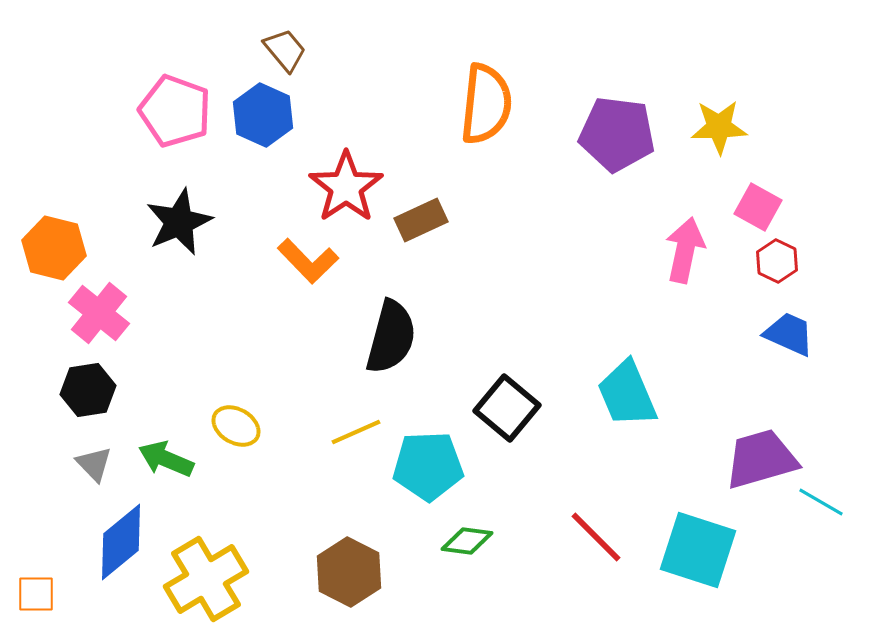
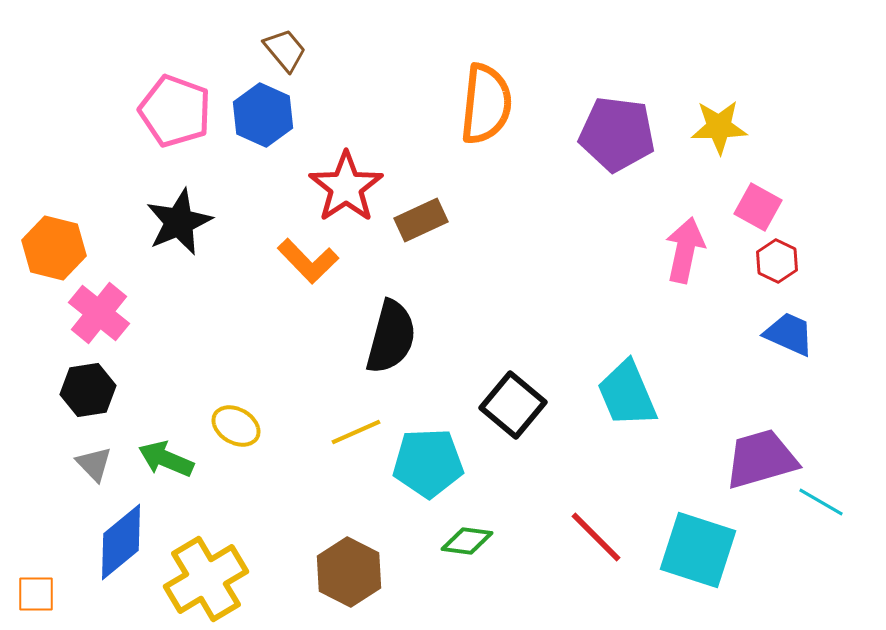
black square: moved 6 px right, 3 px up
cyan pentagon: moved 3 px up
